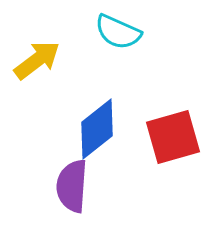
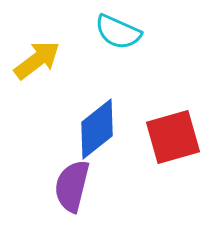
purple semicircle: rotated 10 degrees clockwise
